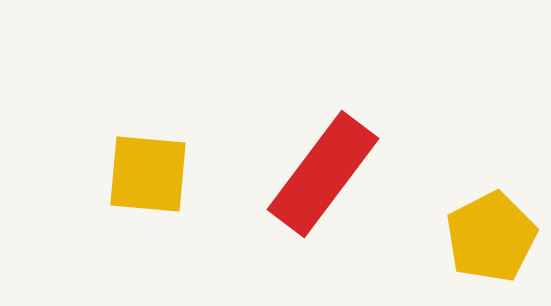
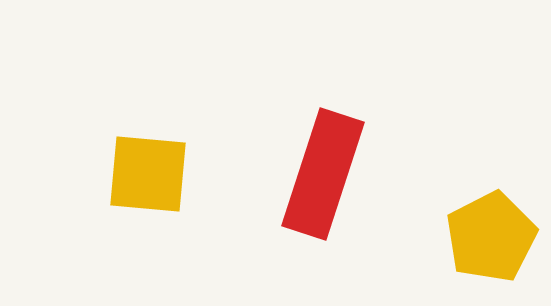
red rectangle: rotated 19 degrees counterclockwise
